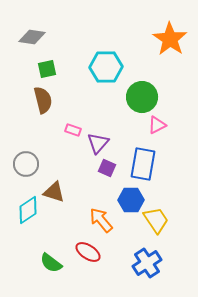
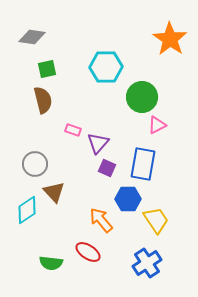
gray circle: moved 9 px right
brown triangle: rotated 30 degrees clockwise
blue hexagon: moved 3 px left, 1 px up
cyan diamond: moved 1 px left
green semicircle: rotated 30 degrees counterclockwise
